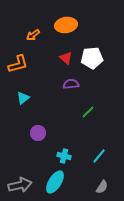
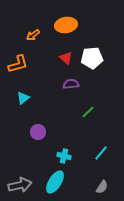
purple circle: moved 1 px up
cyan line: moved 2 px right, 3 px up
